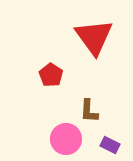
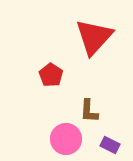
red triangle: rotated 18 degrees clockwise
